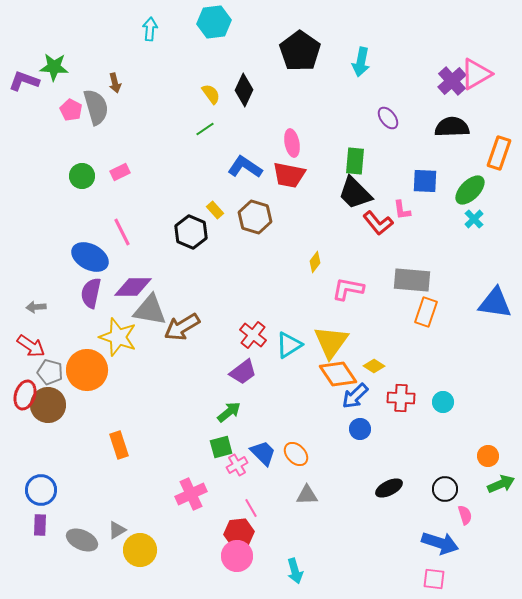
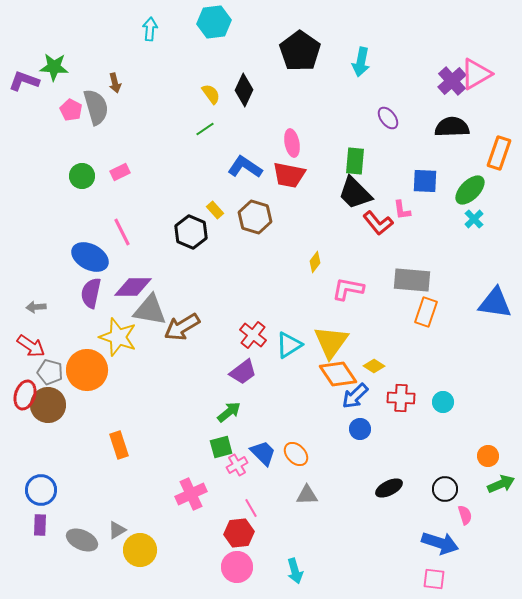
pink circle at (237, 556): moved 11 px down
